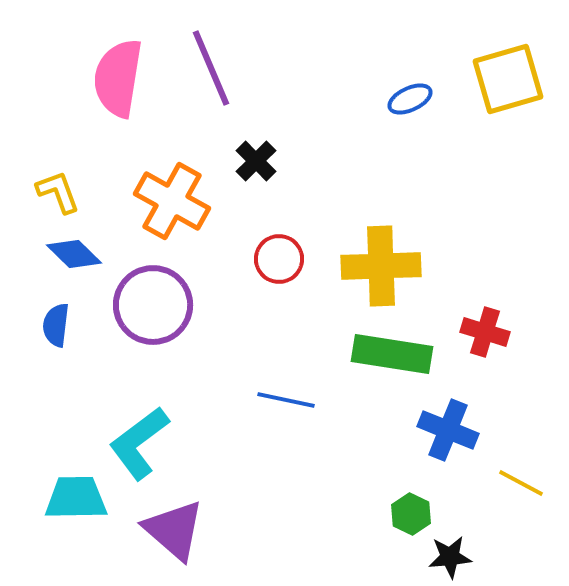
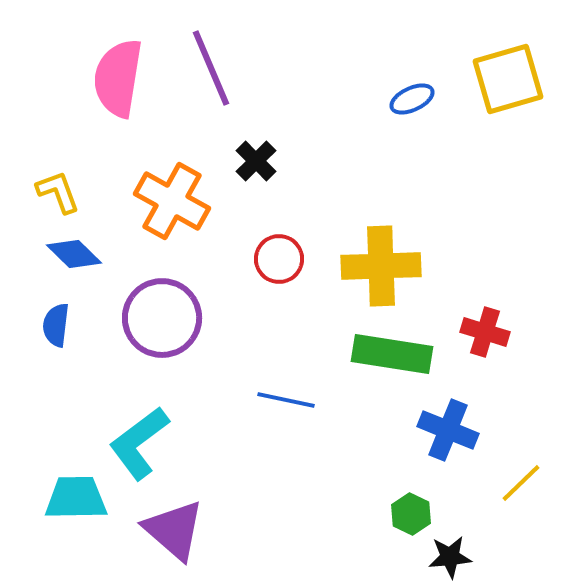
blue ellipse: moved 2 px right
purple circle: moved 9 px right, 13 px down
yellow line: rotated 72 degrees counterclockwise
